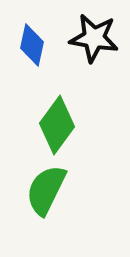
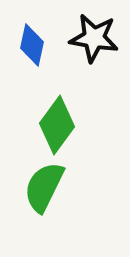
green semicircle: moved 2 px left, 3 px up
